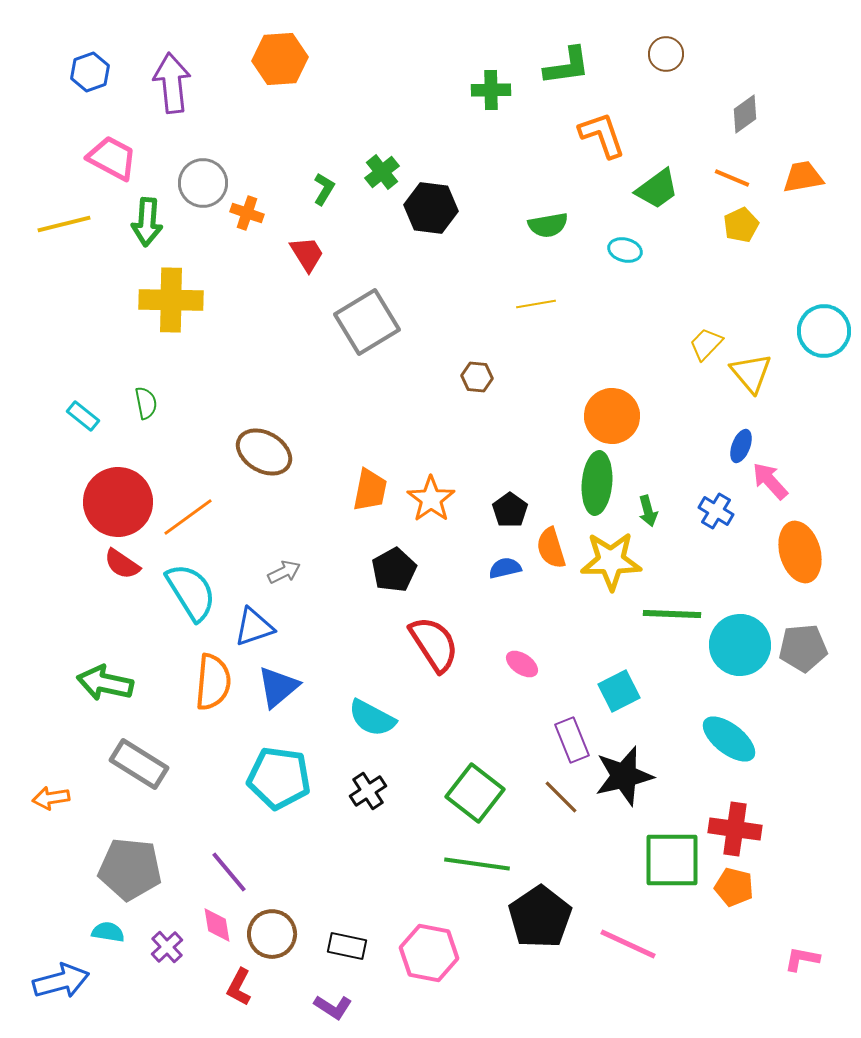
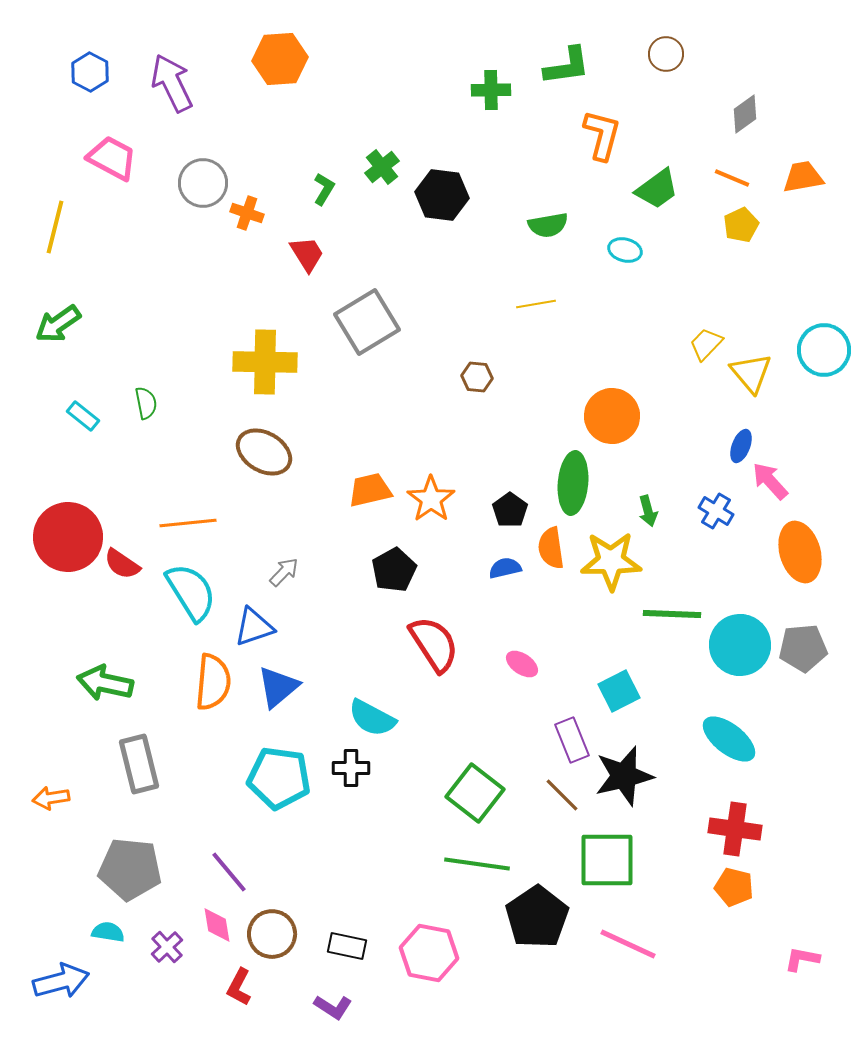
blue hexagon at (90, 72): rotated 12 degrees counterclockwise
purple arrow at (172, 83): rotated 20 degrees counterclockwise
orange L-shape at (602, 135): rotated 34 degrees clockwise
green cross at (382, 172): moved 5 px up
black hexagon at (431, 208): moved 11 px right, 13 px up
green arrow at (147, 222): moved 89 px left, 102 px down; rotated 51 degrees clockwise
yellow line at (64, 224): moved 9 px left, 3 px down; rotated 62 degrees counterclockwise
yellow cross at (171, 300): moved 94 px right, 62 px down
cyan circle at (824, 331): moved 19 px down
green ellipse at (597, 483): moved 24 px left
orange trapezoid at (370, 490): rotated 114 degrees counterclockwise
red circle at (118, 502): moved 50 px left, 35 px down
orange line at (188, 517): moved 6 px down; rotated 30 degrees clockwise
orange semicircle at (551, 548): rotated 9 degrees clockwise
gray arrow at (284, 572): rotated 20 degrees counterclockwise
gray rectangle at (139, 764): rotated 44 degrees clockwise
black cross at (368, 791): moved 17 px left, 23 px up; rotated 33 degrees clockwise
brown line at (561, 797): moved 1 px right, 2 px up
green square at (672, 860): moved 65 px left
black pentagon at (540, 917): moved 3 px left
